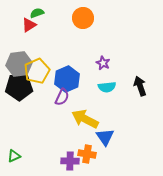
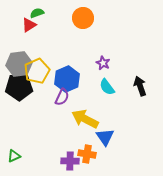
cyan semicircle: rotated 60 degrees clockwise
